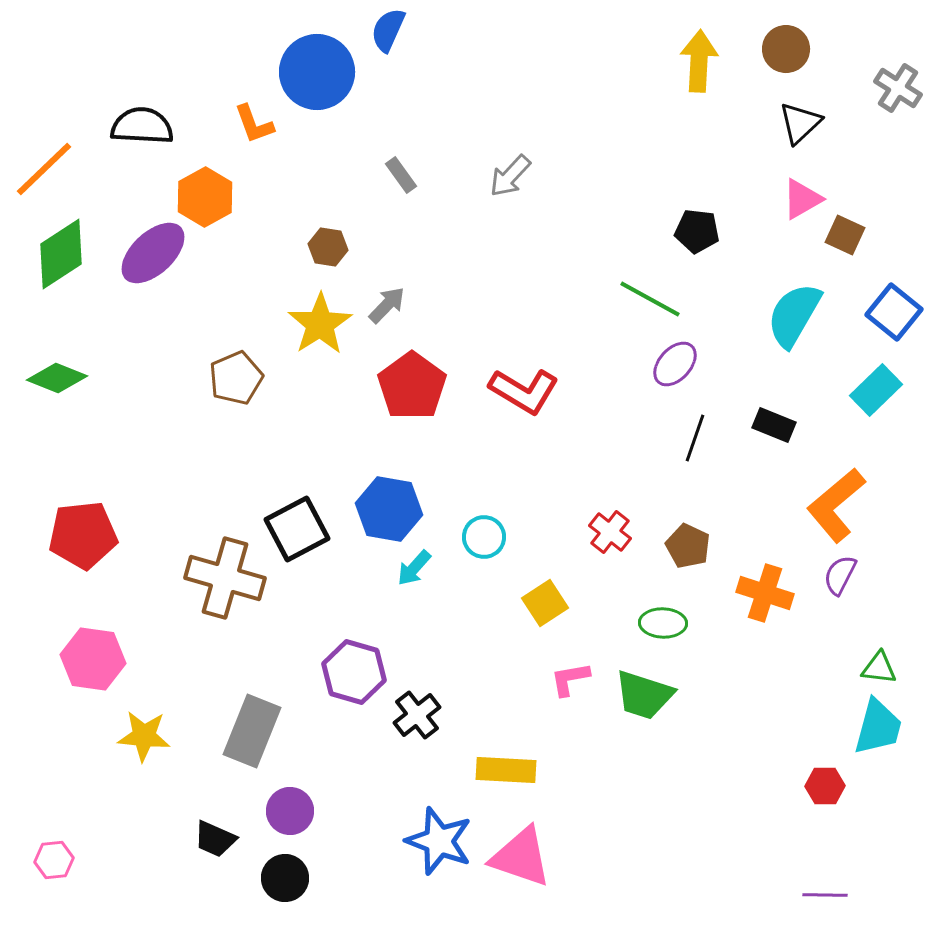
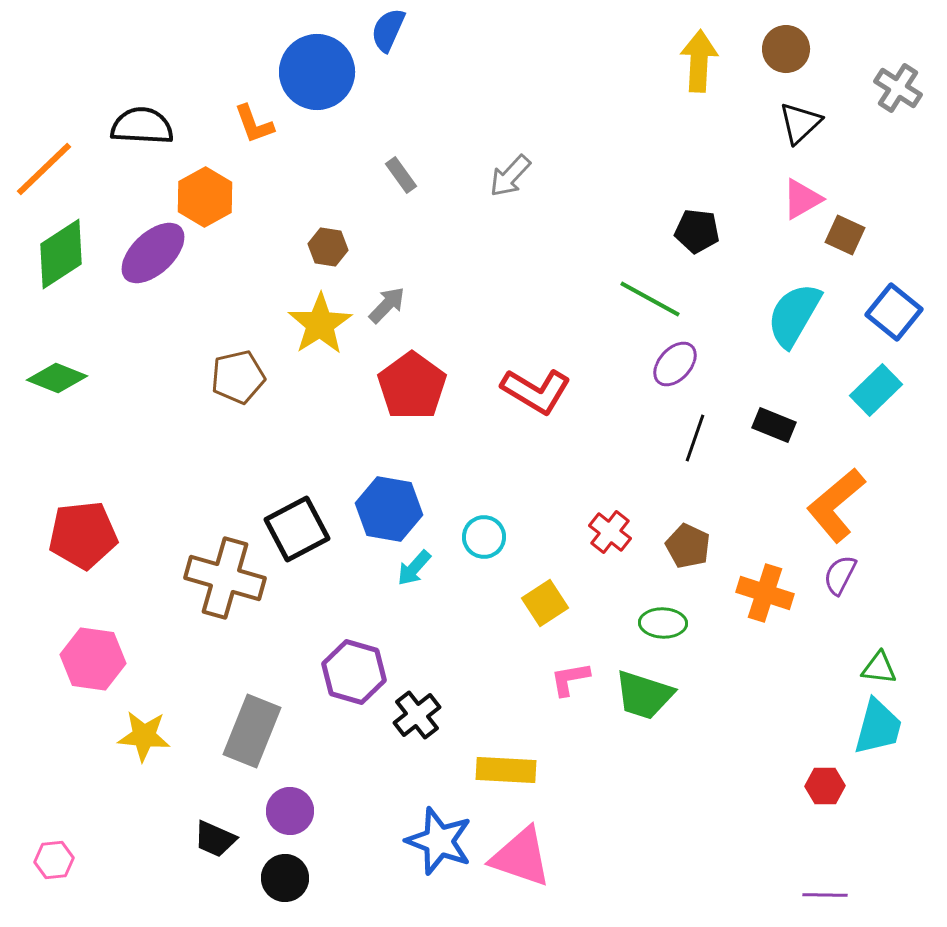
brown pentagon at (236, 378): moved 2 px right, 1 px up; rotated 10 degrees clockwise
red L-shape at (524, 391): moved 12 px right
